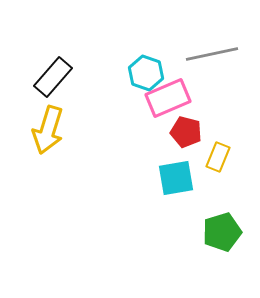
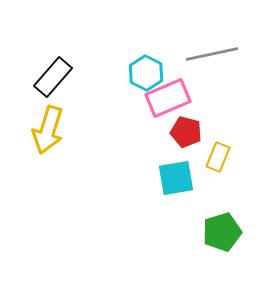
cyan hexagon: rotated 8 degrees clockwise
